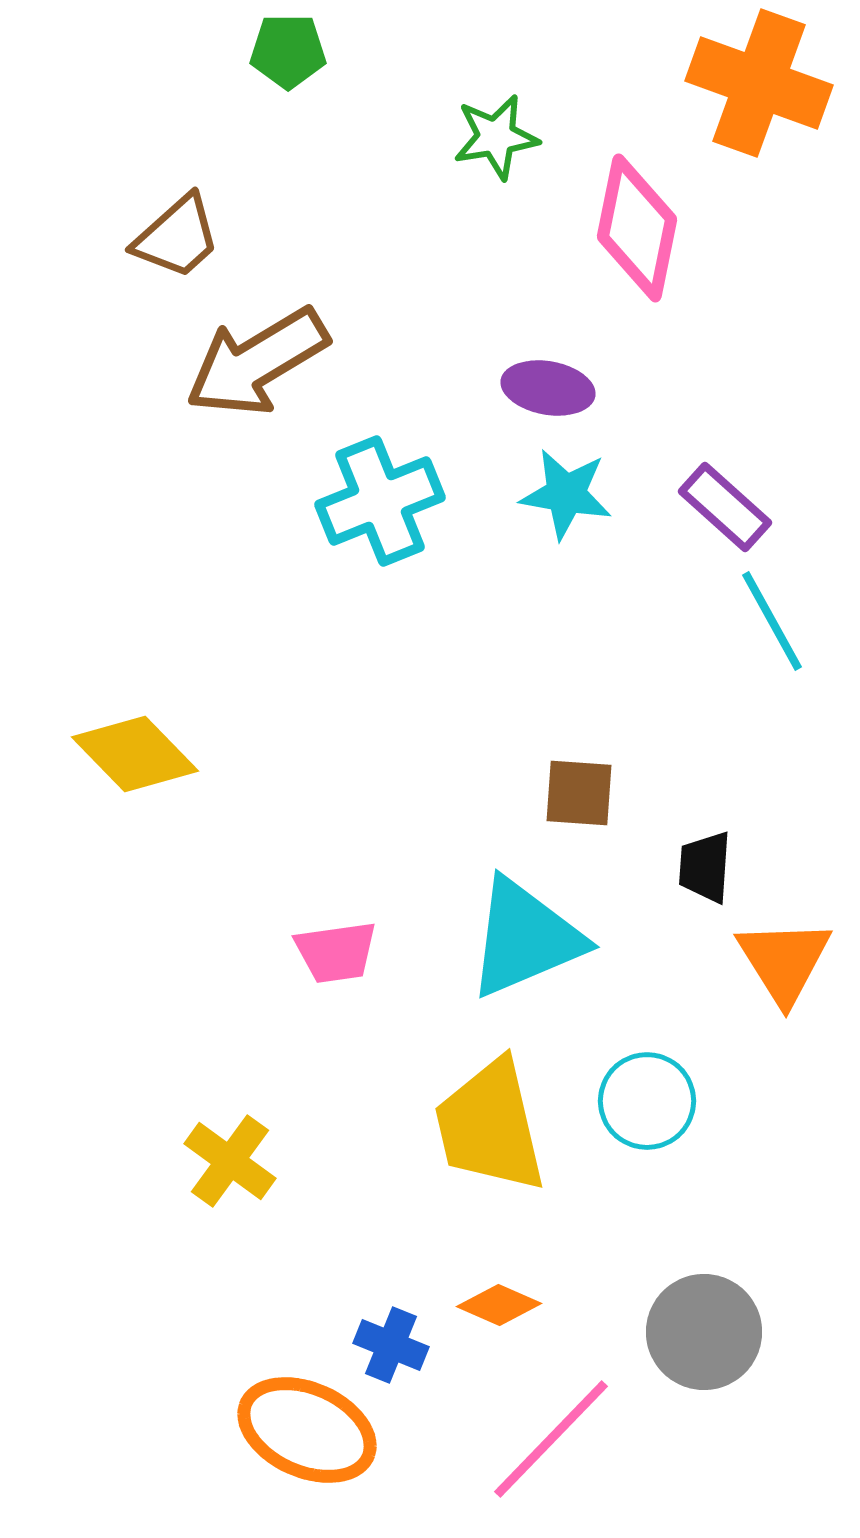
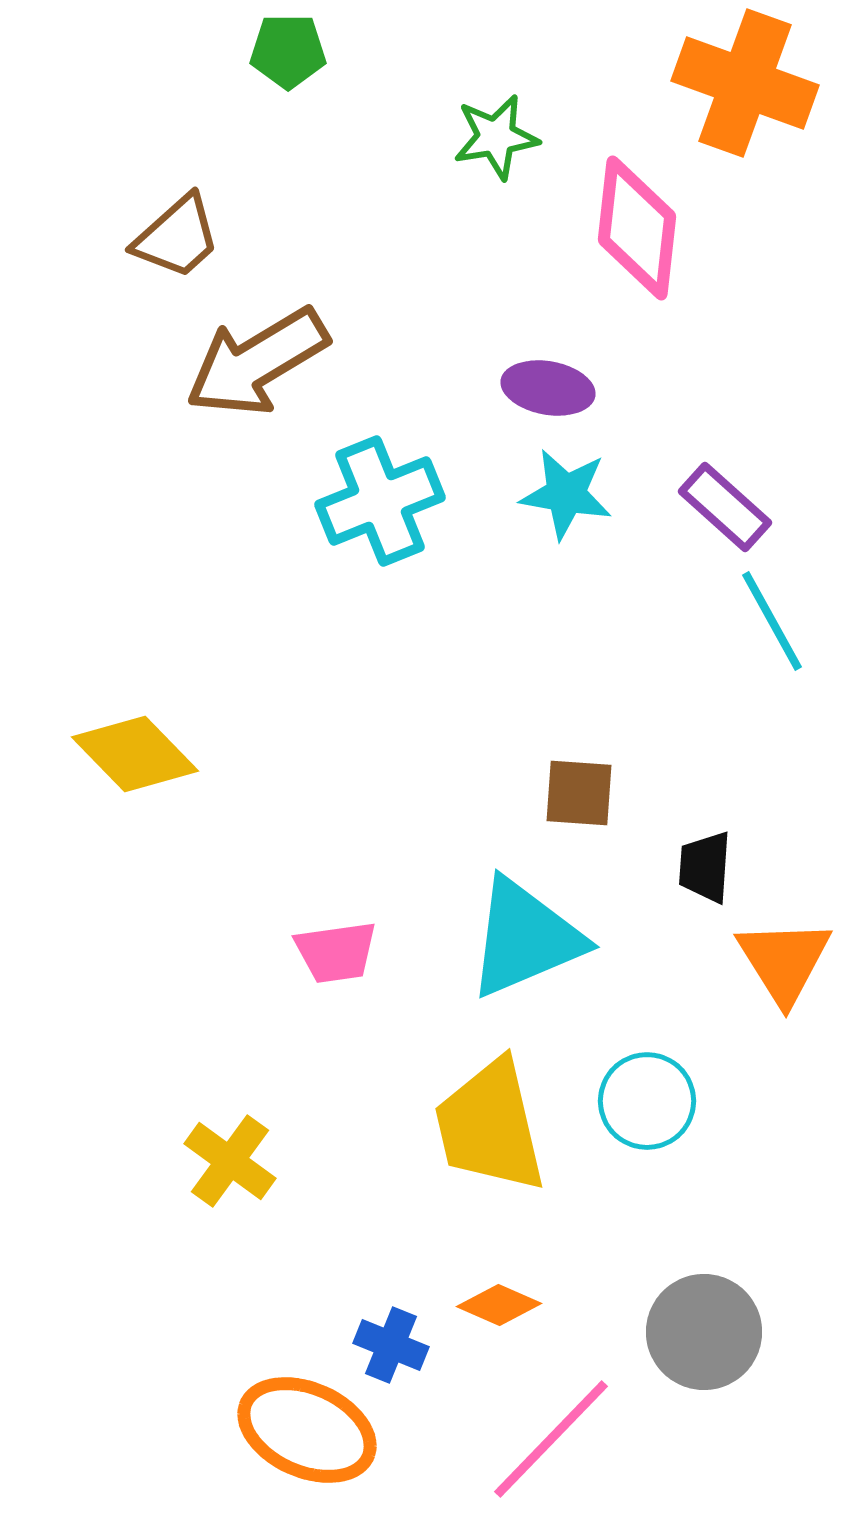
orange cross: moved 14 px left
pink diamond: rotated 5 degrees counterclockwise
